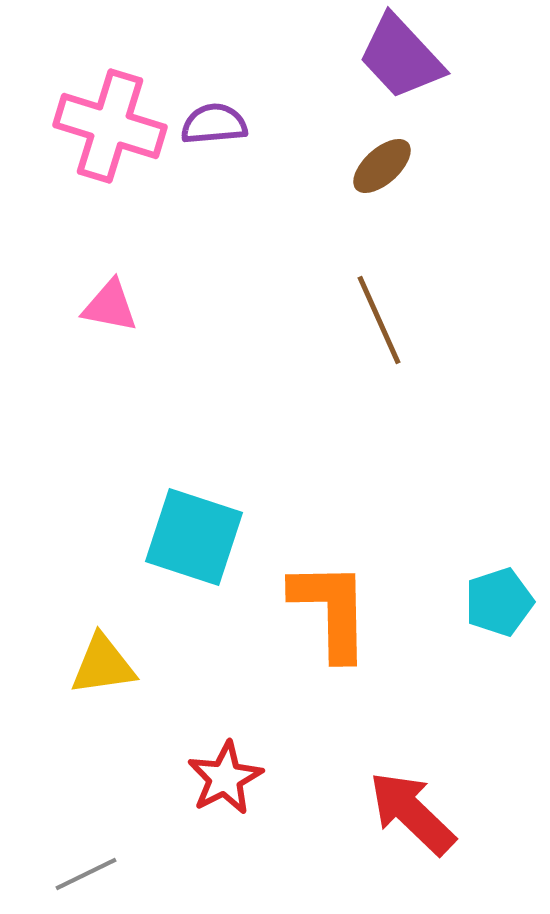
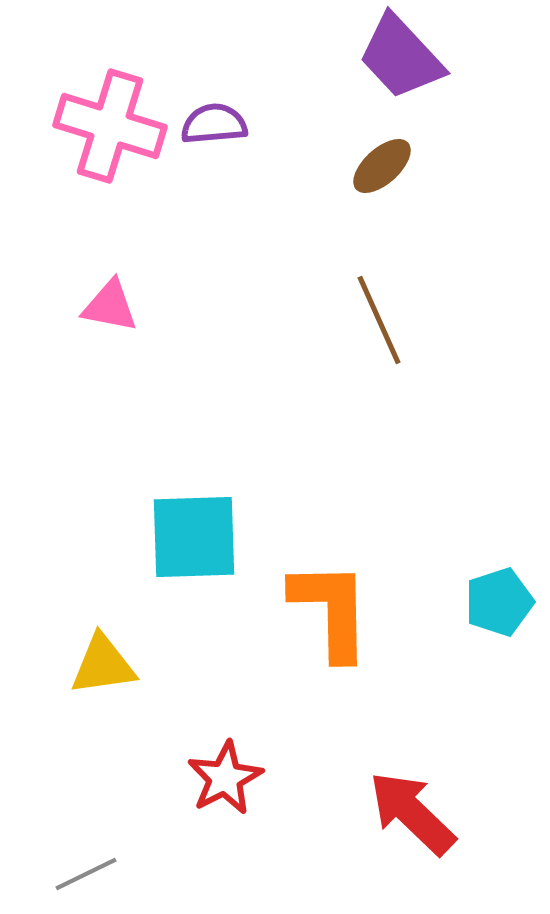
cyan square: rotated 20 degrees counterclockwise
